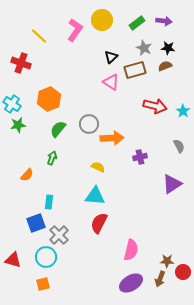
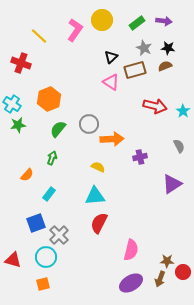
orange arrow: moved 1 px down
cyan triangle: rotated 10 degrees counterclockwise
cyan rectangle: moved 8 px up; rotated 32 degrees clockwise
